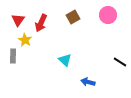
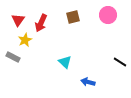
brown square: rotated 16 degrees clockwise
yellow star: rotated 16 degrees clockwise
gray rectangle: moved 1 px down; rotated 64 degrees counterclockwise
cyan triangle: moved 2 px down
